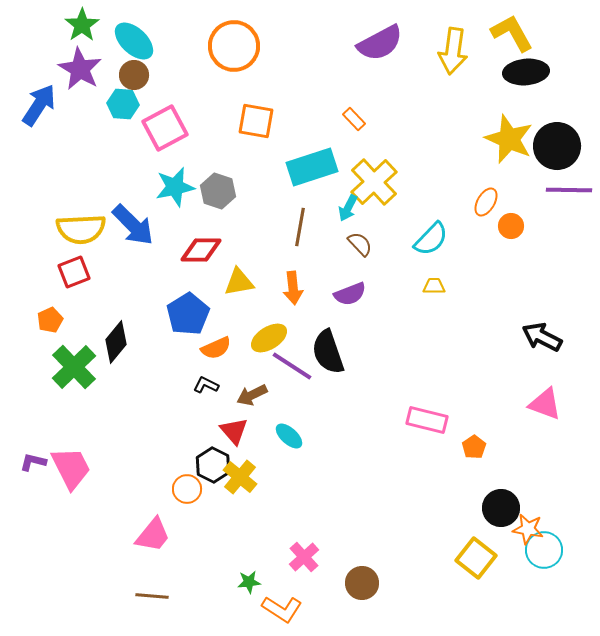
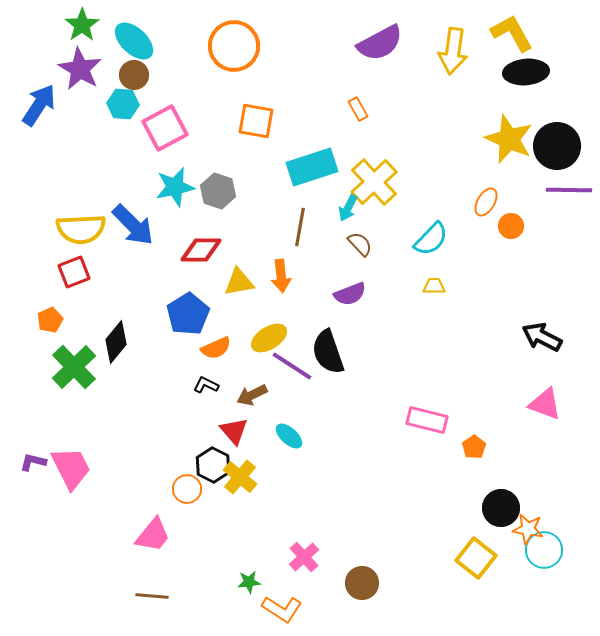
orange rectangle at (354, 119): moved 4 px right, 10 px up; rotated 15 degrees clockwise
orange arrow at (293, 288): moved 12 px left, 12 px up
